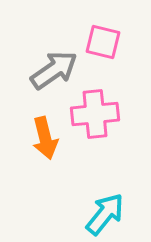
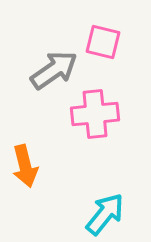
orange arrow: moved 20 px left, 28 px down
